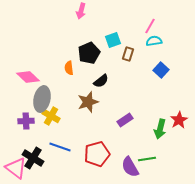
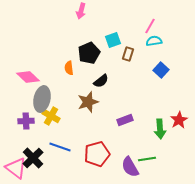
purple rectangle: rotated 14 degrees clockwise
green arrow: rotated 18 degrees counterclockwise
black cross: rotated 15 degrees clockwise
